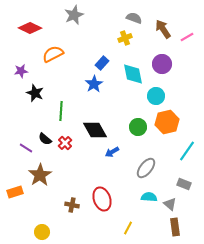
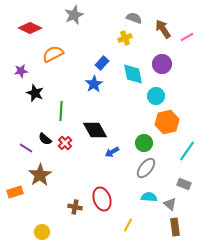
green circle: moved 6 px right, 16 px down
brown cross: moved 3 px right, 2 px down
yellow line: moved 3 px up
